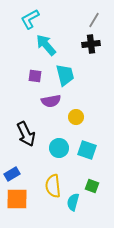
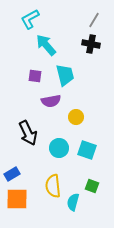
black cross: rotated 18 degrees clockwise
black arrow: moved 2 px right, 1 px up
